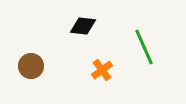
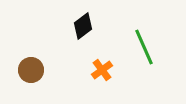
black diamond: rotated 44 degrees counterclockwise
brown circle: moved 4 px down
